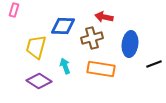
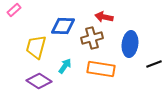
pink rectangle: rotated 32 degrees clockwise
cyan arrow: rotated 56 degrees clockwise
